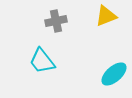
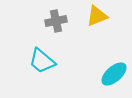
yellow triangle: moved 9 px left
cyan trapezoid: rotated 12 degrees counterclockwise
